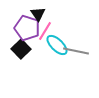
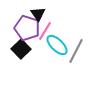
gray line: rotated 75 degrees counterclockwise
